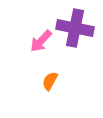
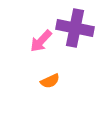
orange semicircle: rotated 144 degrees counterclockwise
